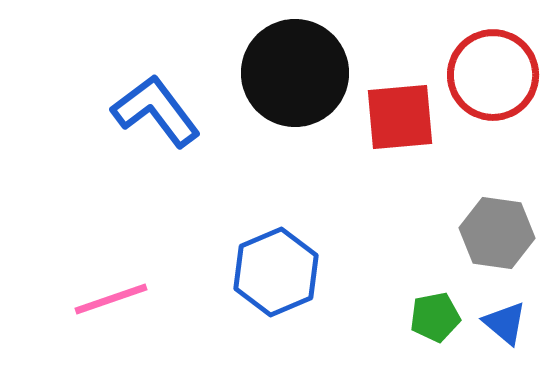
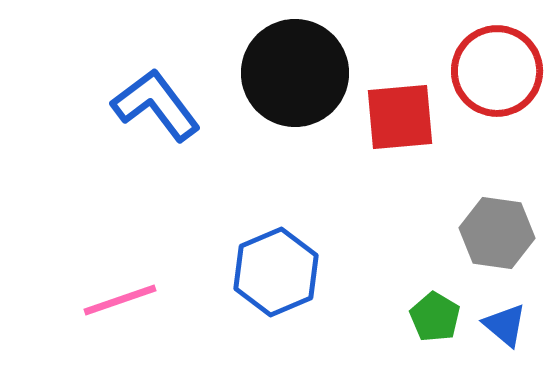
red circle: moved 4 px right, 4 px up
blue L-shape: moved 6 px up
pink line: moved 9 px right, 1 px down
green pentagon: rotated 30 degrees counterclockwise
blue triangle: moved 2 px down
